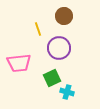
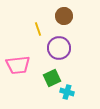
pink trapezoid: moved 1 px left, 2 px down
